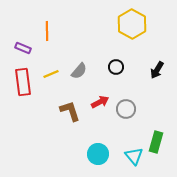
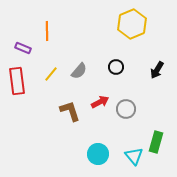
yellow hexagon: rotated 8 degrees clockwise
yellow line: rotated 28 degrees counterclockwise
red rectangle: moved 6 px left, 1 px up
